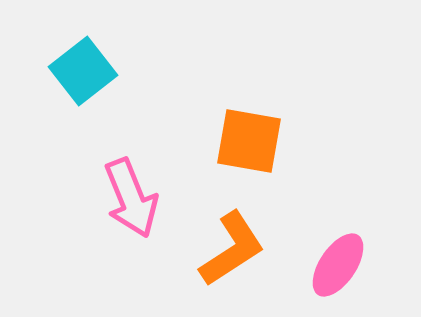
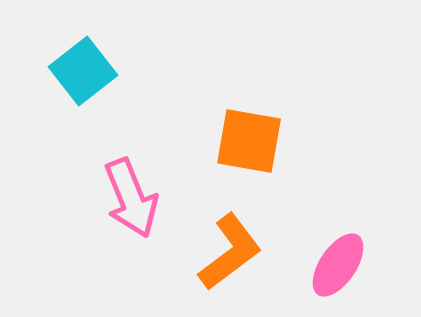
orange L-shape: moved 2 px left, 3 px down; rotated 4 degrees counterclockwise
